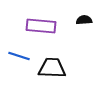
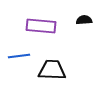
blue line: rotated 25 degrees counterclockwise
black trapezoid: moved 2 px down
